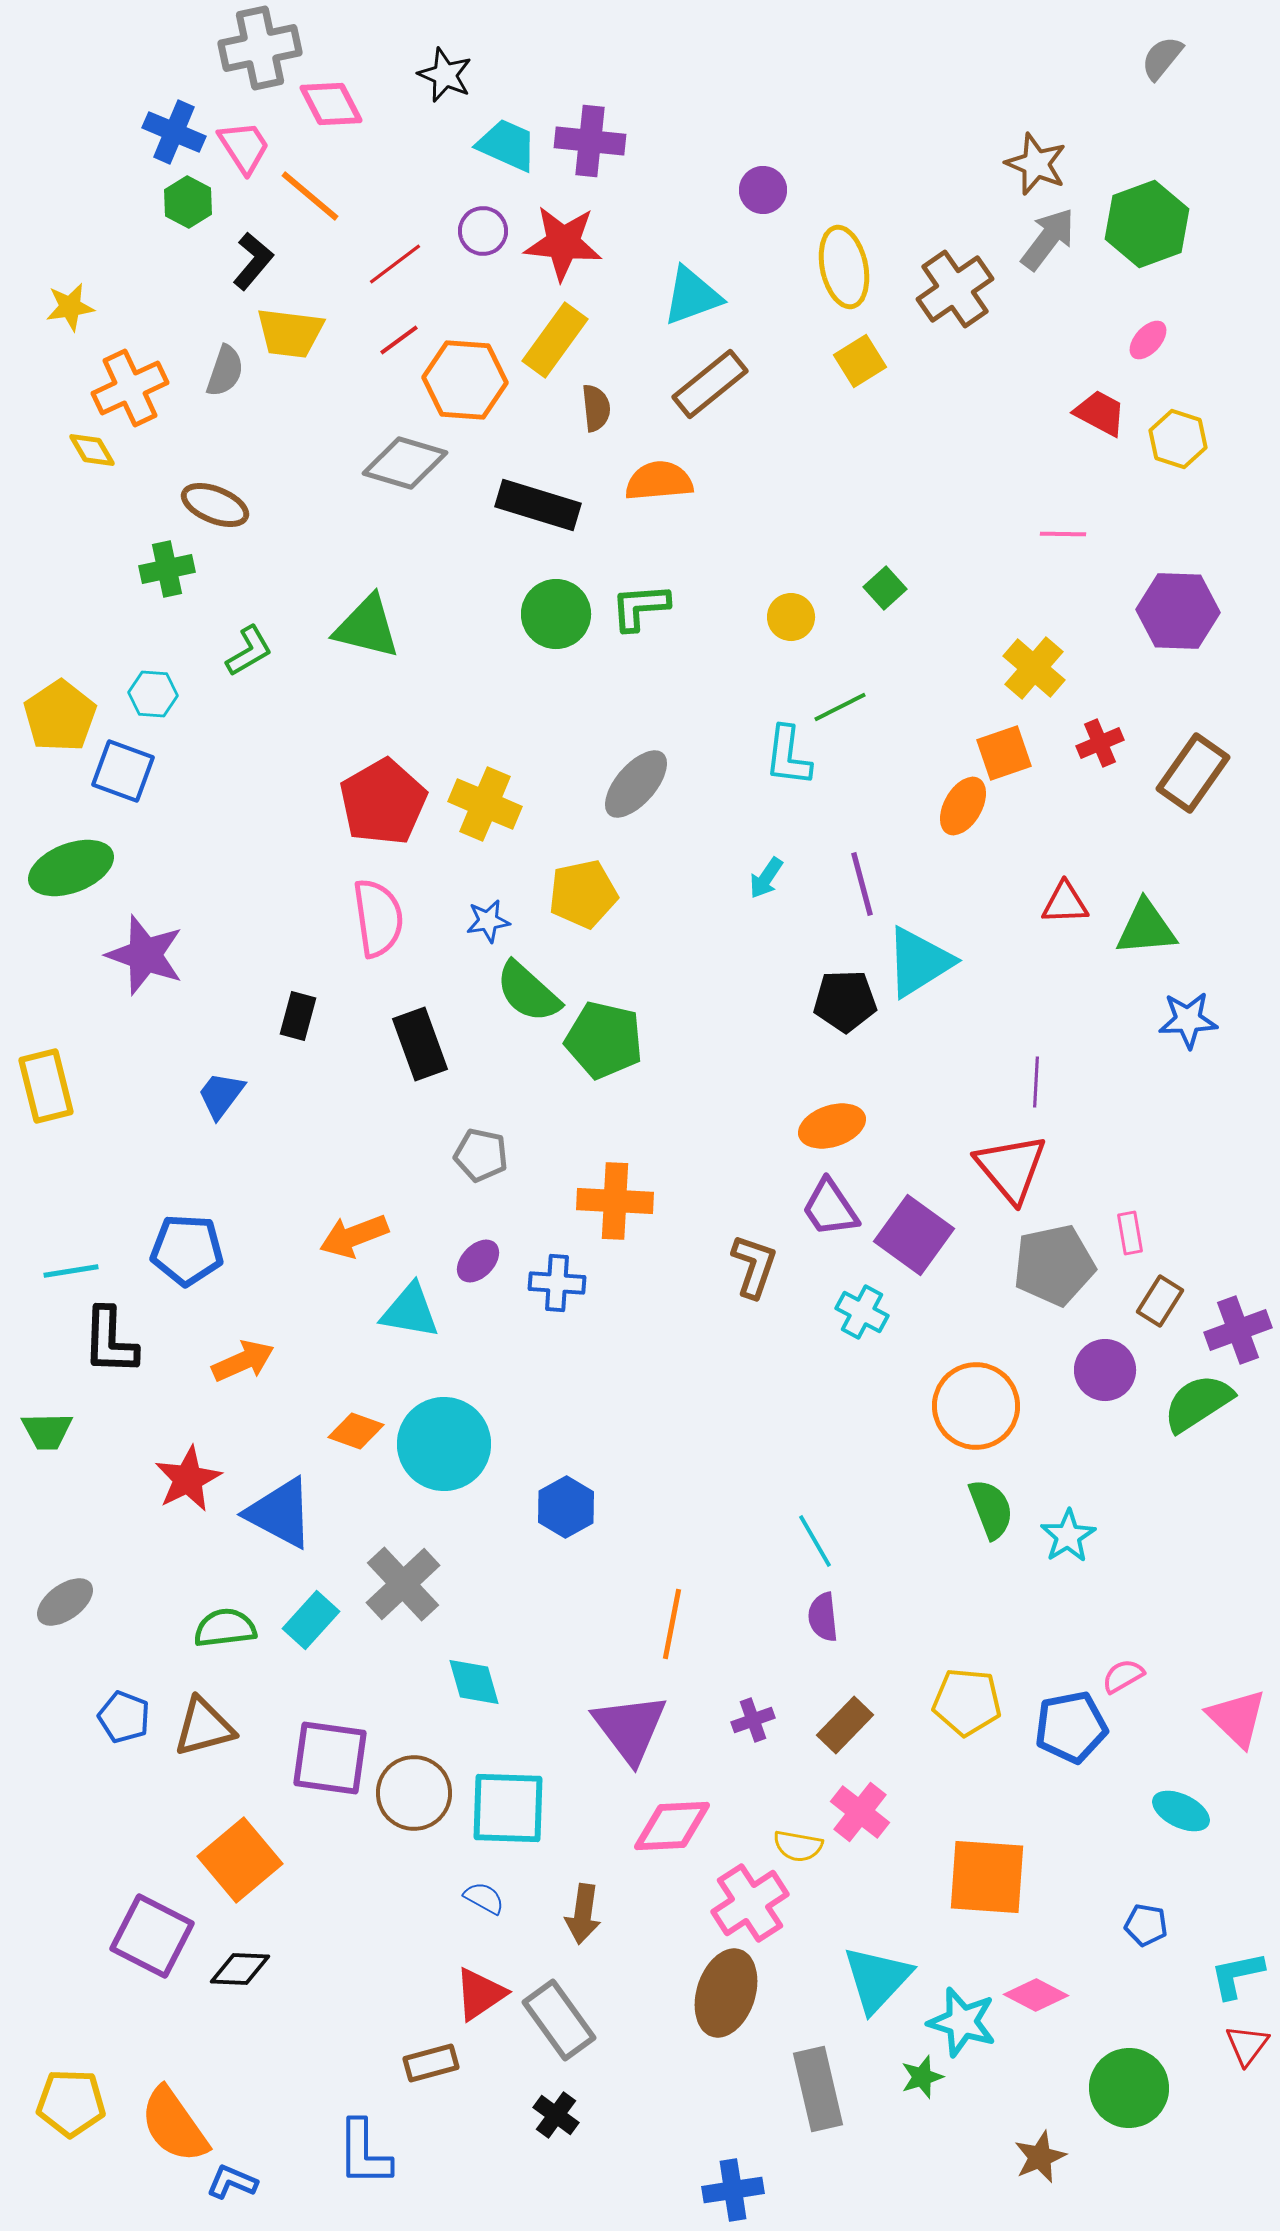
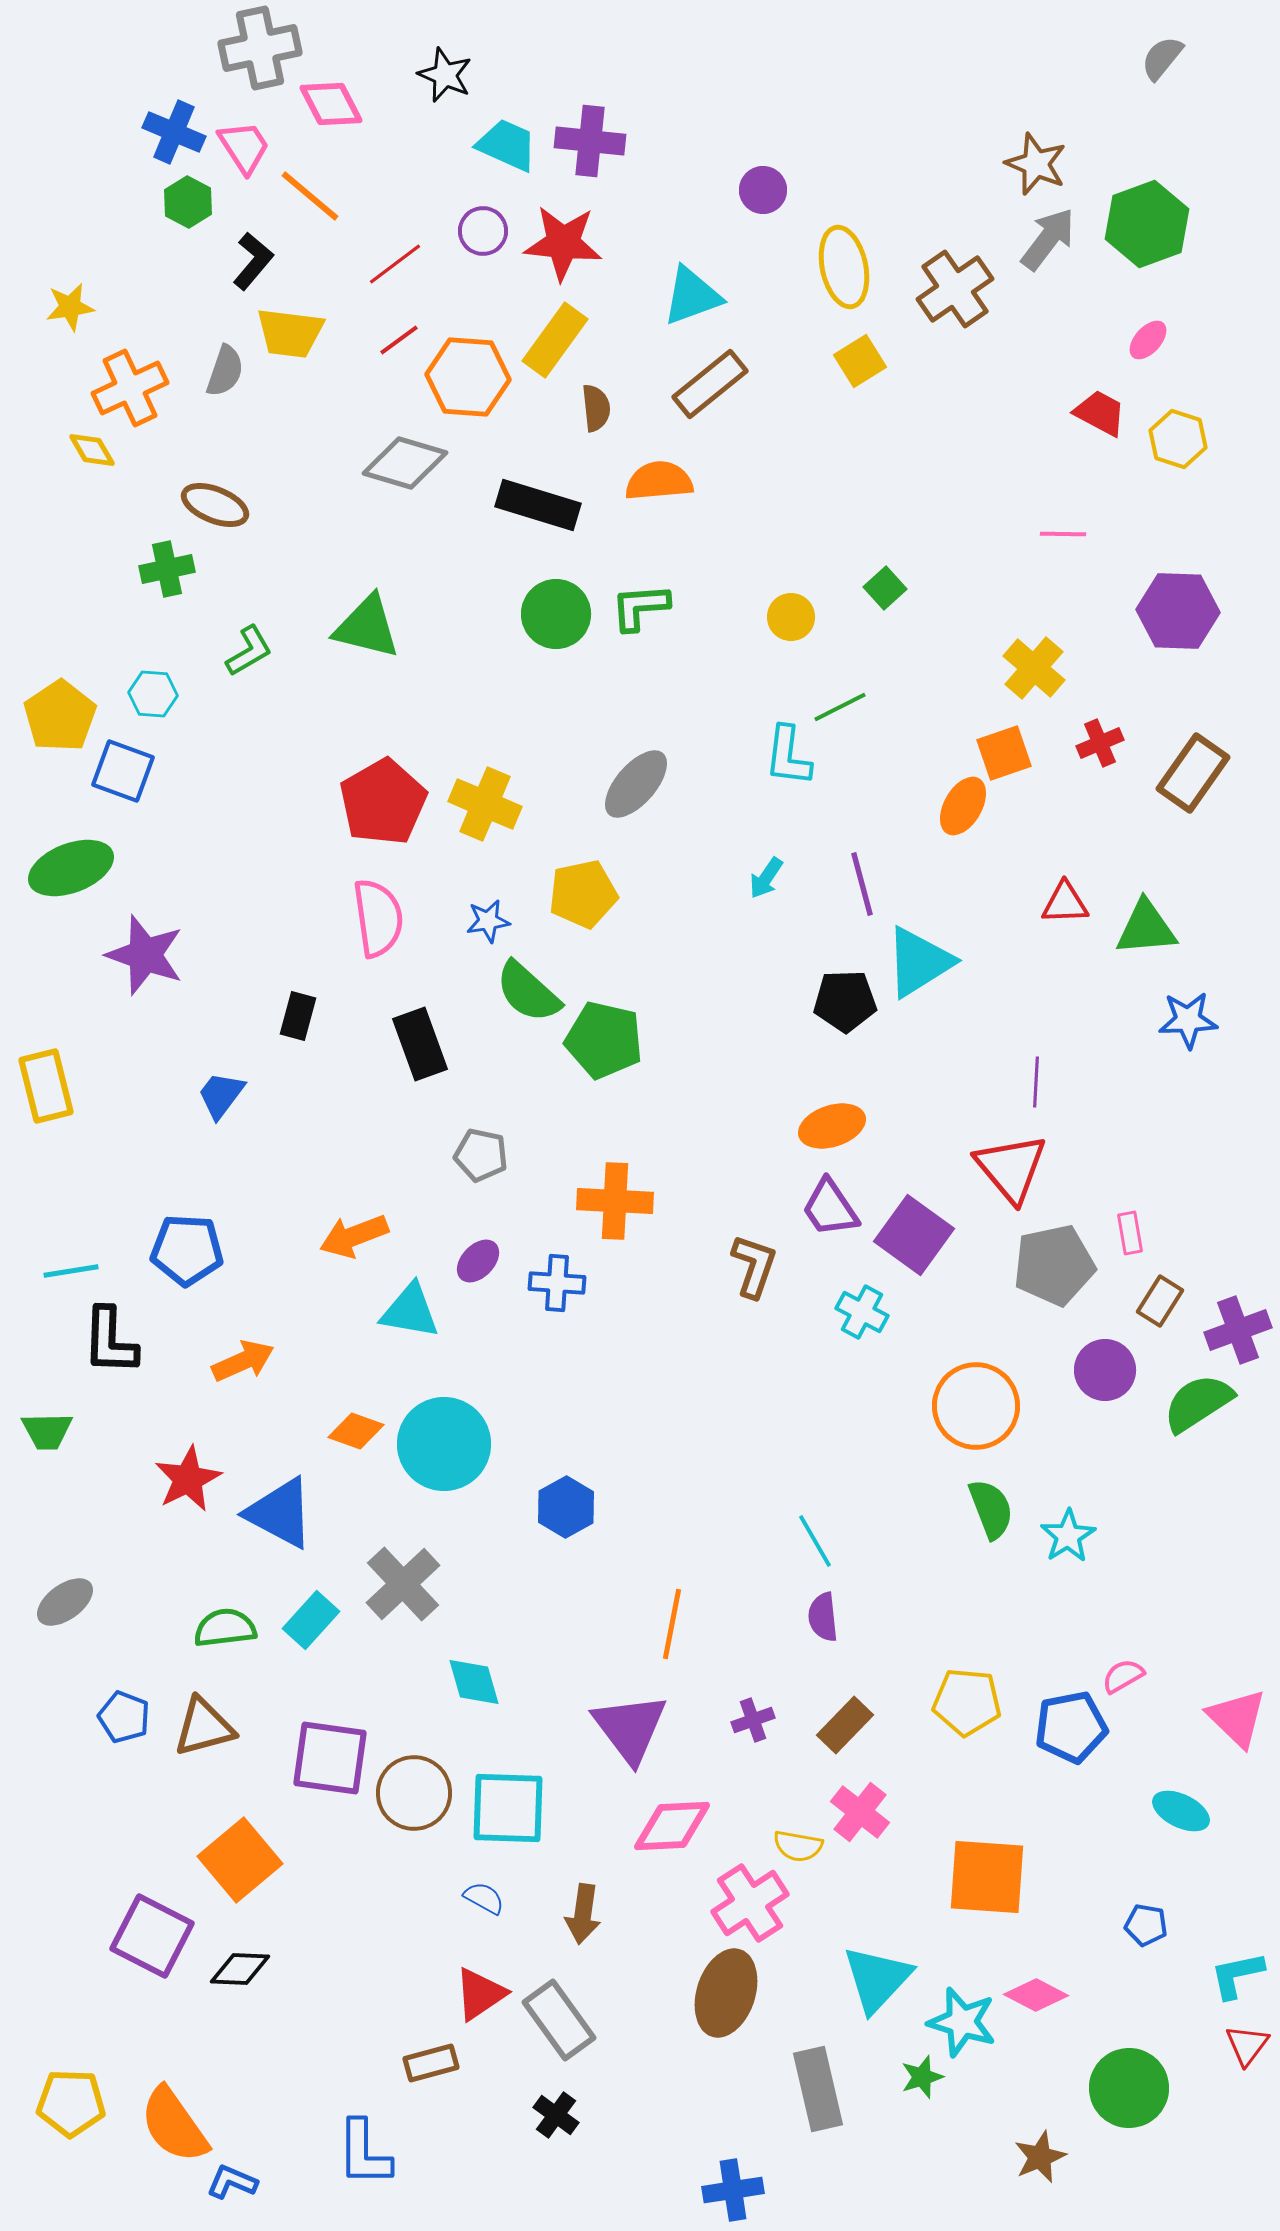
orange hexagon at (465, 380): moved 3 px right, 3 px up
